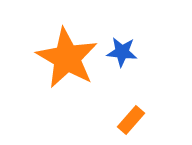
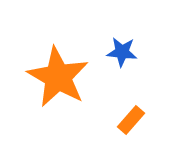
orange star: moved 9 px left, 19 px down
